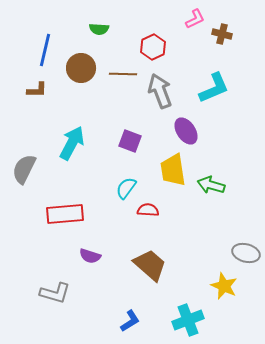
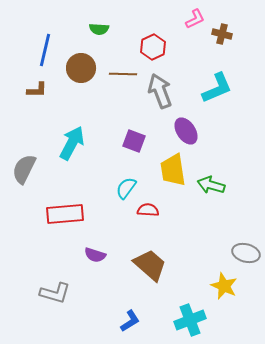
cyan L-shape: moved 3 px right
purple square: moved 4 px right
purple semicircle: moved 5 px right, 1 px up
cyan cross: moved 2 px right
